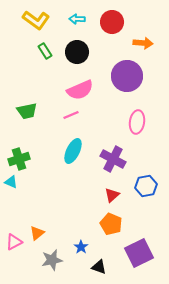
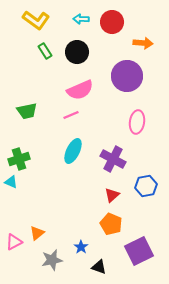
cyan arrow: moved 4 px right
purple square: moved 2 px up
